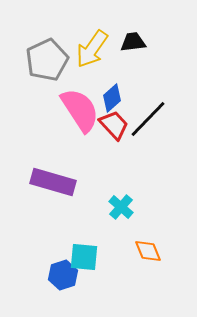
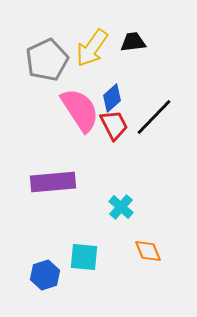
yellow arrow: moved 1 px up
black line: moved 6 px right, 2 px up
red trapezoid: rotated 16 degrees clockwise
purple rectangle: rotated 21 degrees counterclockwise
blue hexagon: moved 18 px left
